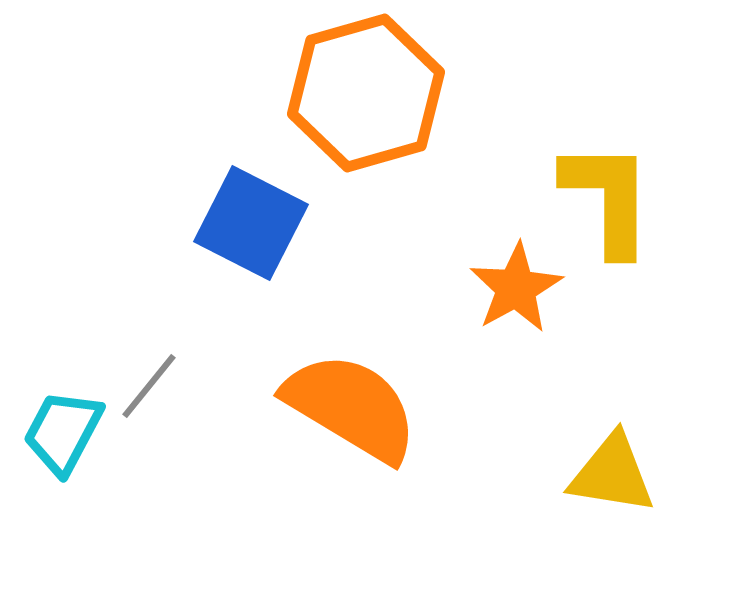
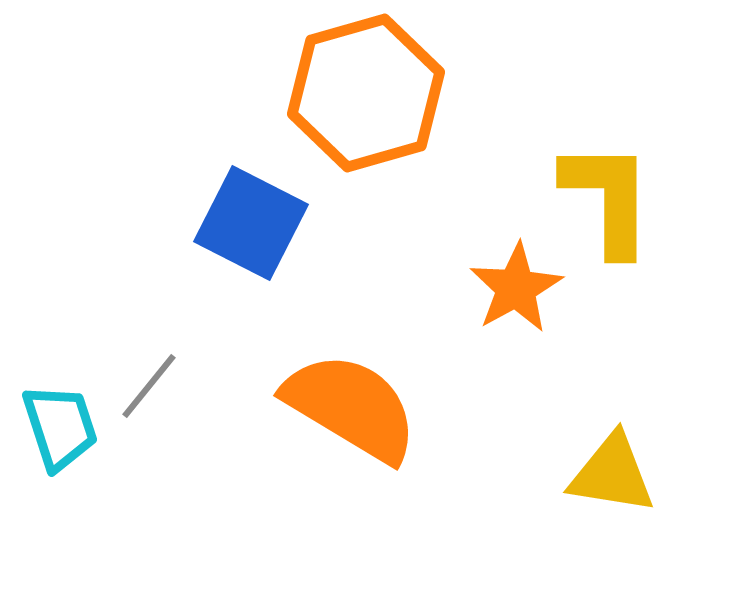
cyan trapezoid: moved 3 px left, 5 px up; rotated 134 degrees clockwise
